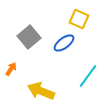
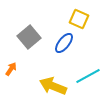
blue ellipse: rotated 15 degrees counterclockwise
cyan line: rotated 25 degrees clockwise
yellow arrow: moved 12 px right, 5 px up
